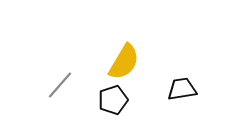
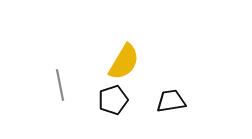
gray line: rotated 52 degrees counterclockwise
black trapezoid: moved 11 px left, 12 px down
